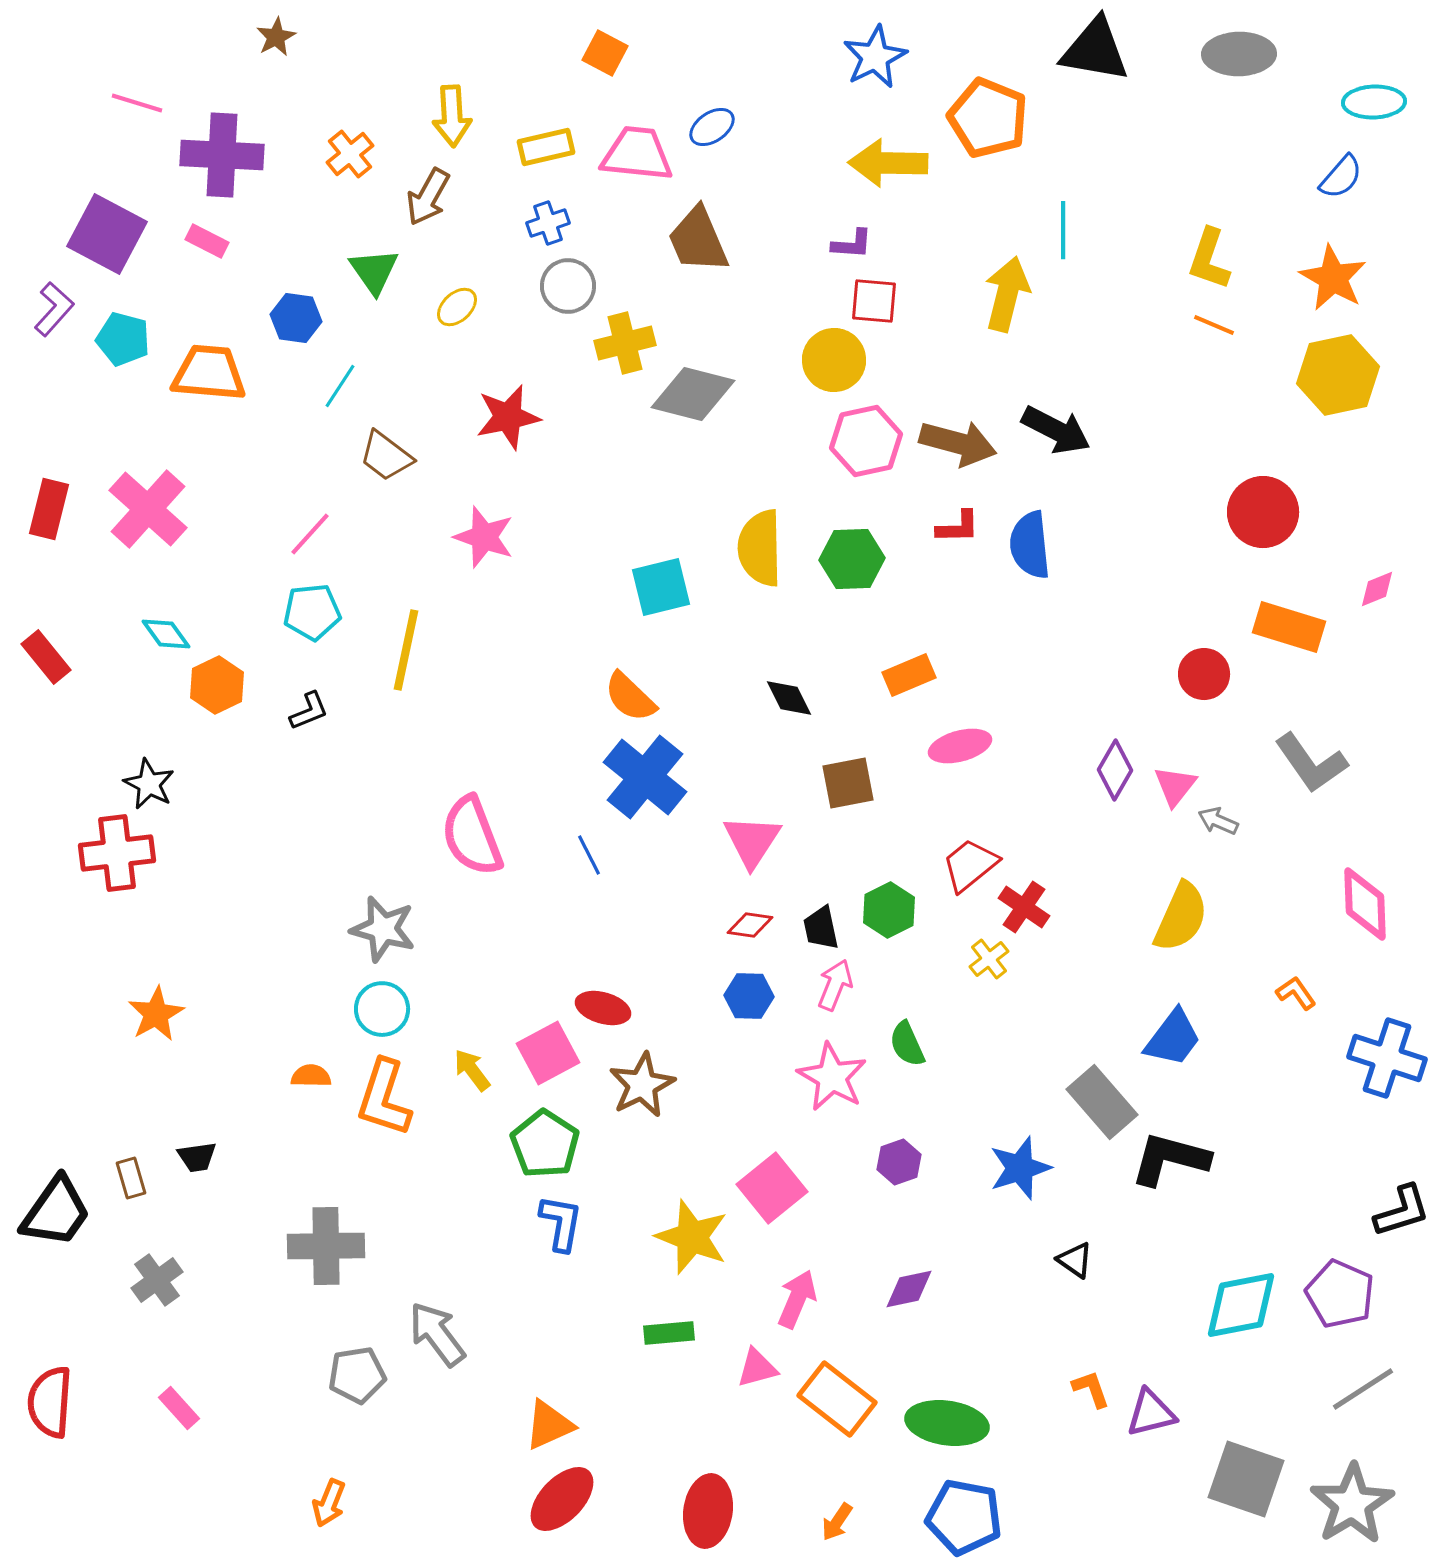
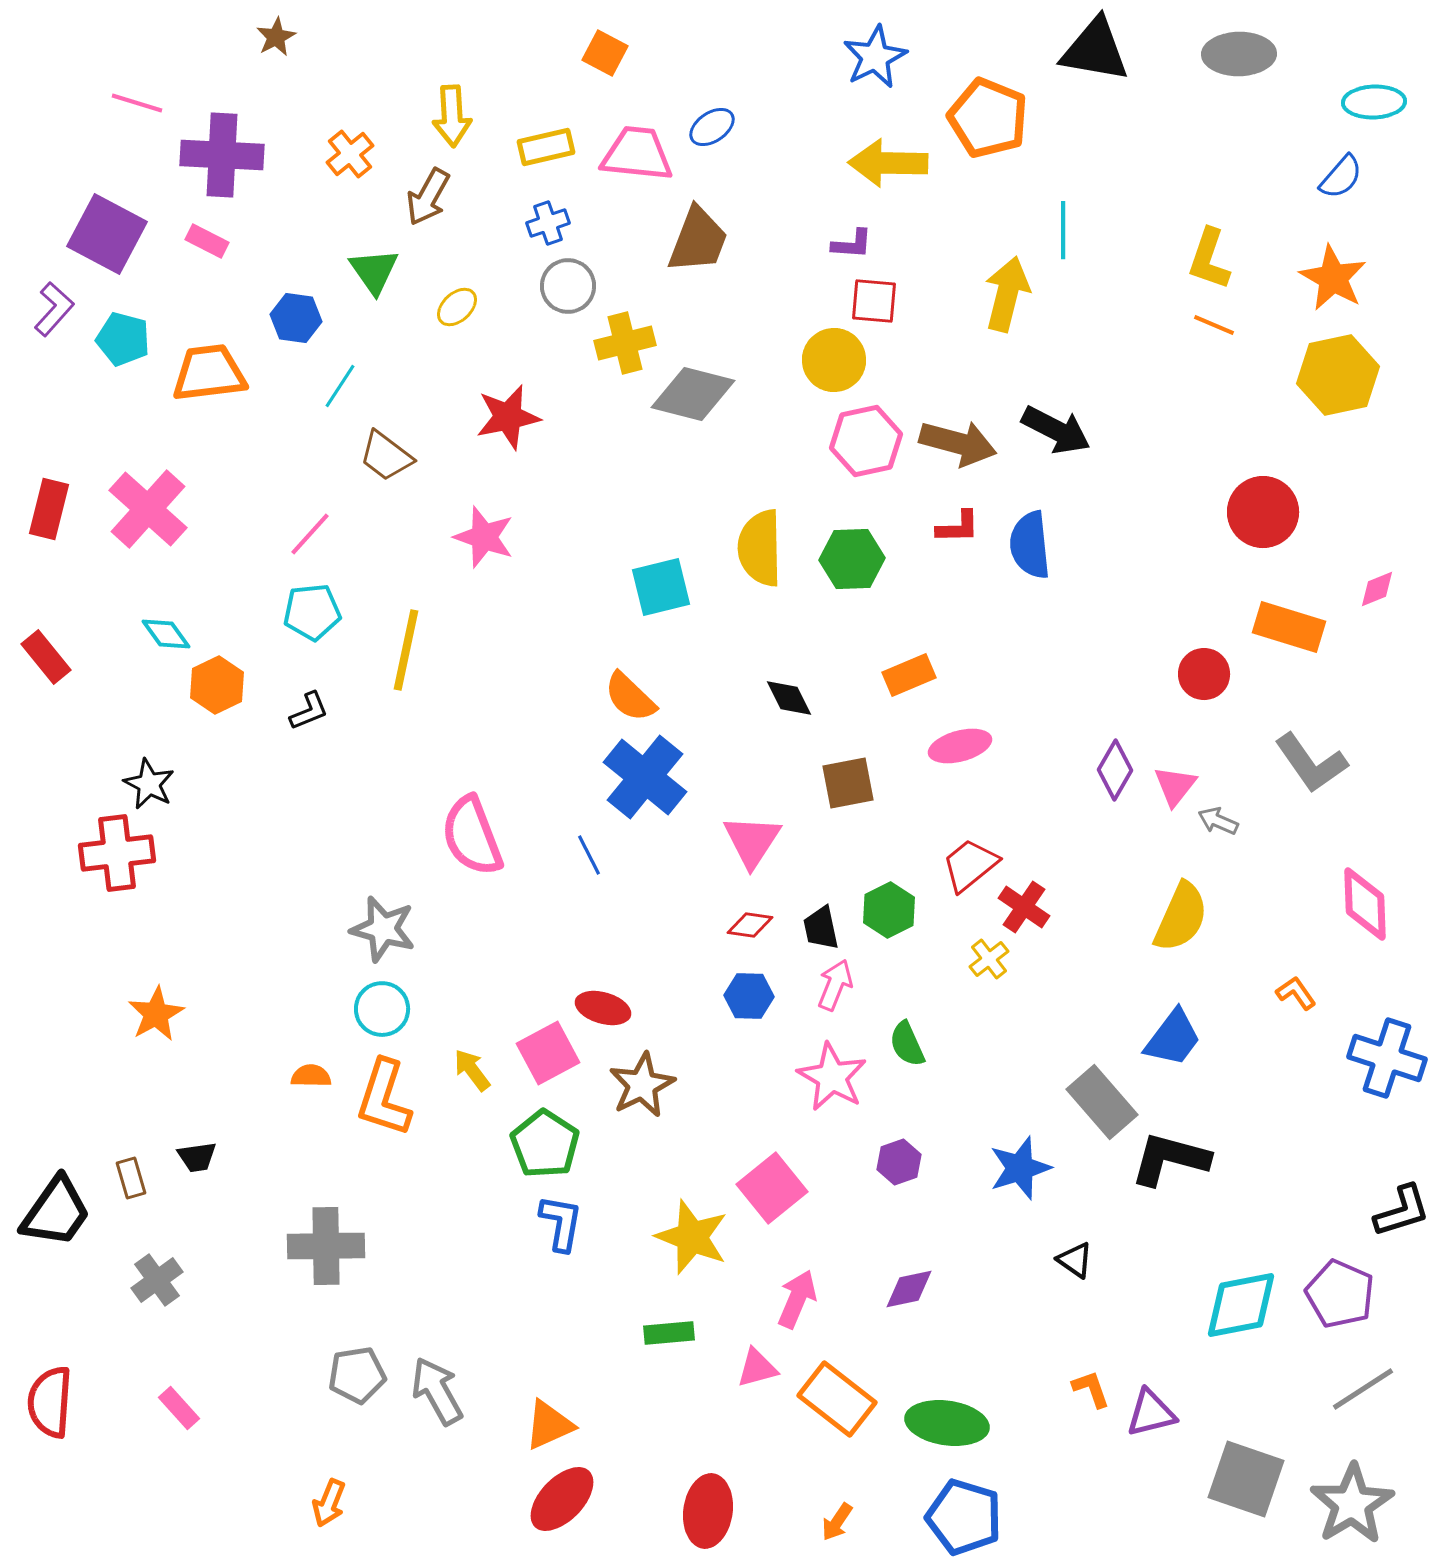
brown trapezoid at (698, 240): rotated 136 degrees counterclockwise
orange trapezoid at (209, 373): rotated 12 degrees counterclockwise
gray arrow at (437, 1334): moved 57 px down; rotated 8 degrees clockwise
blue pentagon at (964, 1517): rotated 6 degrees clockwise
